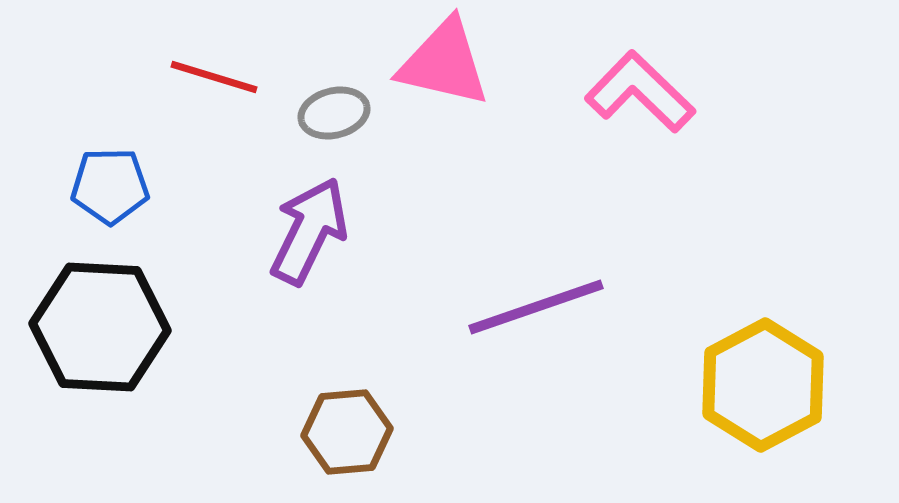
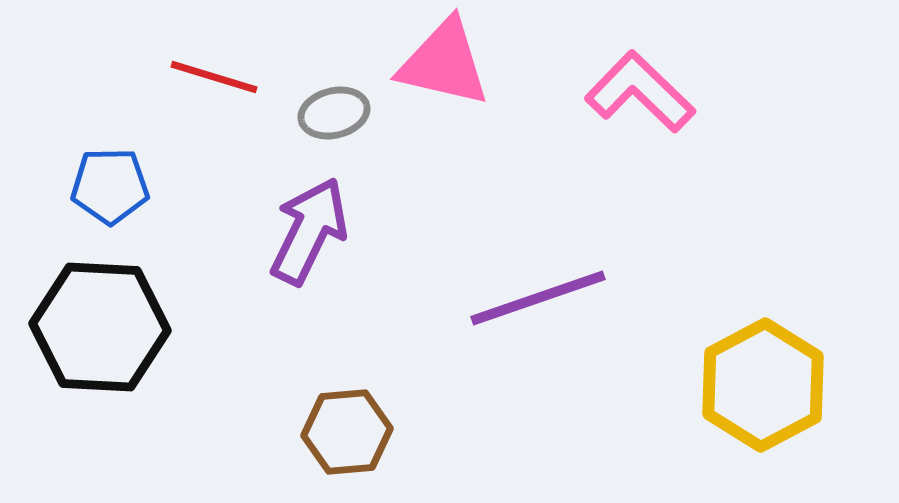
purple line: moved 2 px right, 9 px up
